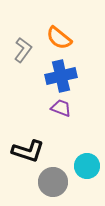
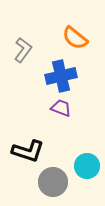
orange semicircle: moved 16 px right
